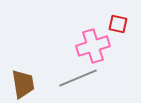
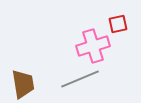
red square: rotated 24 degrees counterclockwise
gray line: moved 2 px right, 1 px down
